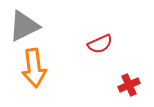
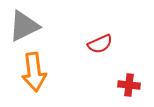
orange arrow: moved 4 px down
red cross: rotated 30 degrees clockwise
